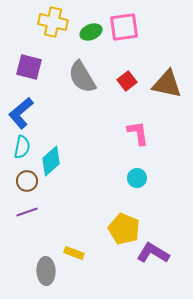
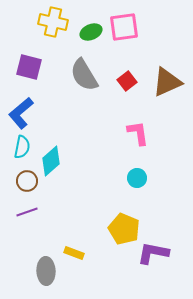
gray semicircle: moved 2 px right, 2 px up
brown triangle: moved 2 px up; rotated 36 degrees counterclockwise
purple L-shape: rotated 20 degrees counterclockwise
